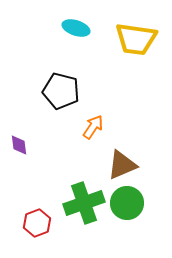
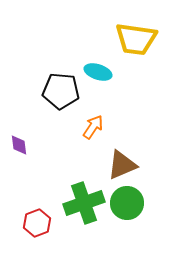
cyan ellipse: moved 22 px right, 44 px down
black pentagon: rotated 9 degrees counterclockwise
